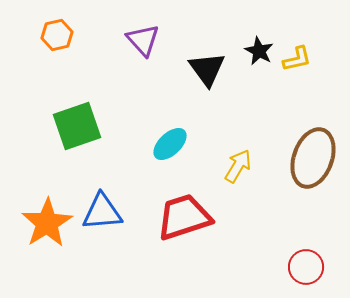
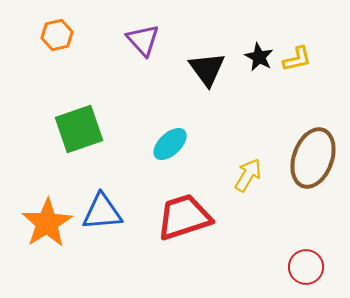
black star: moved 6 px down
green square: moved 2 px right, 3 px down
yellow arrow: moved 10 px right, 9 px down
